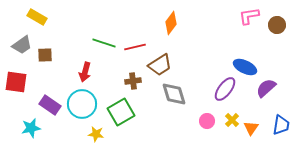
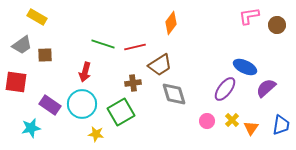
green line: moved 1 px left, 1 px down
brown cross: moved 2 px down
